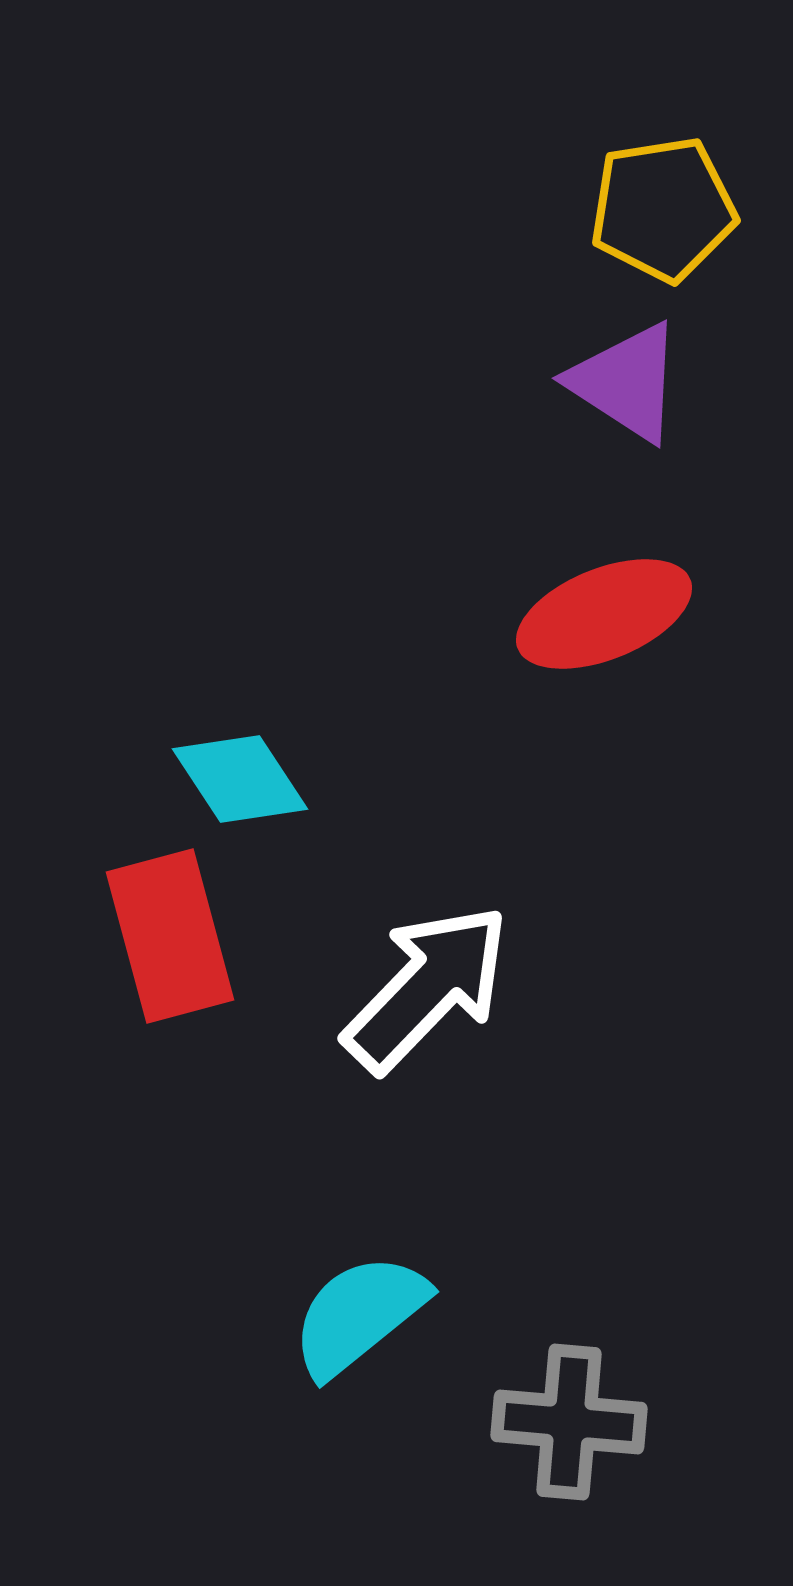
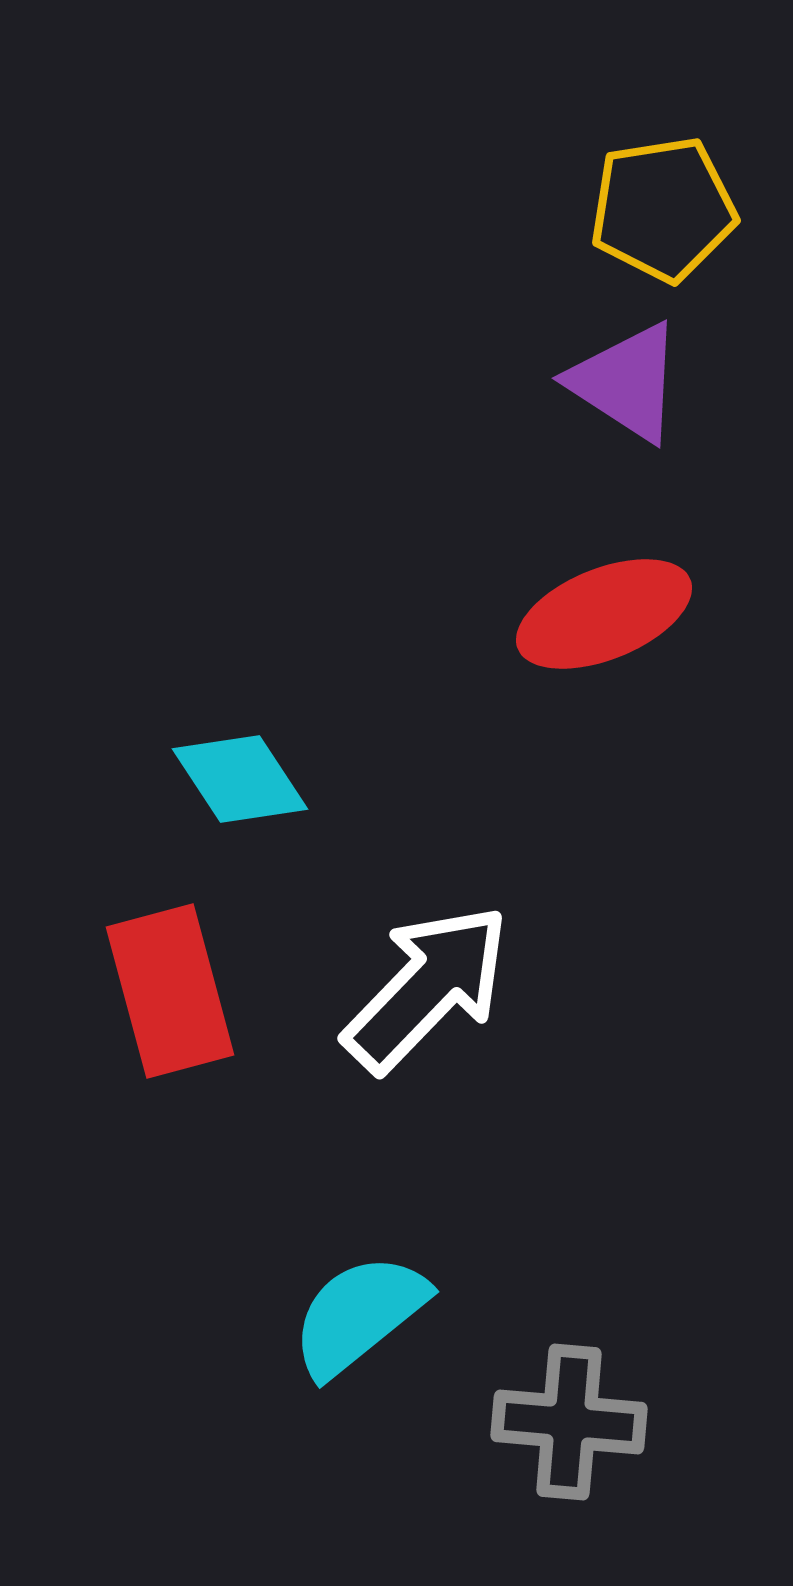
red rectangle: moved 55 px down
